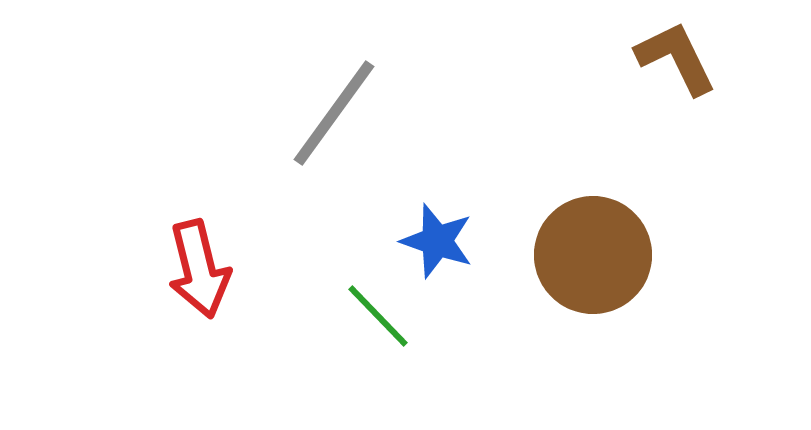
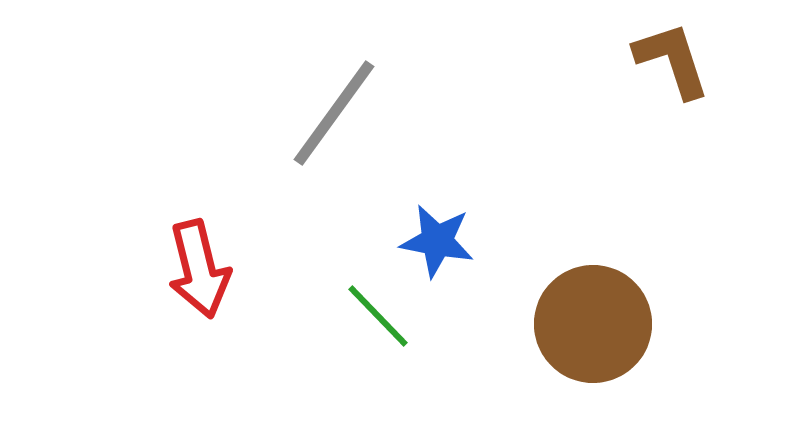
brown L-shape: moved 4 px left, 2 px down; rotated 8 degrees clockwise
blue star: rotated 8 degrees counterclockwise
brown circle: moved 69 px down
